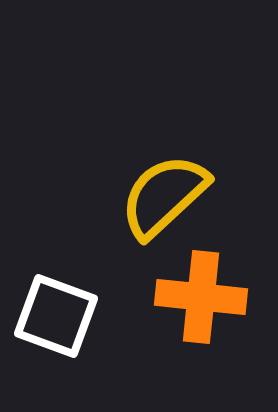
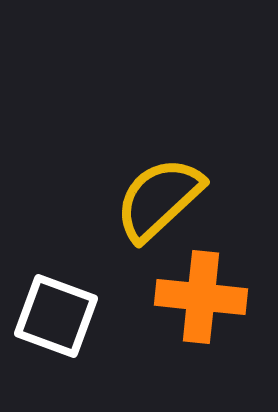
yellow semicircle: moved 5 px left, 3 px down
